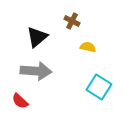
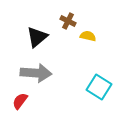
brown cross: moved 4 px left
yellow semicircle: moved 11 px up
gray arrow: moved 2 px down
red semicircle: rotated 84 degrees clockwise
